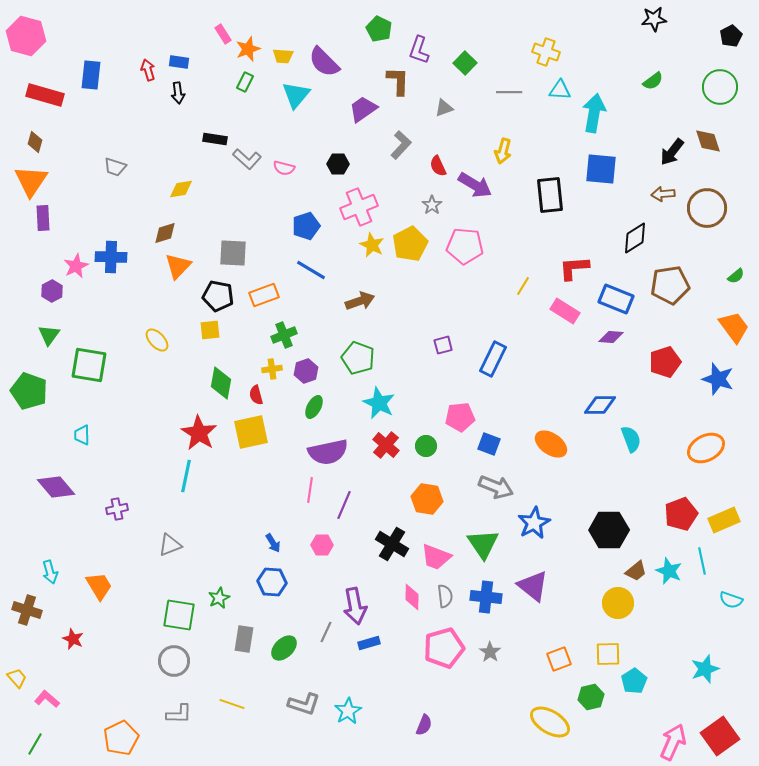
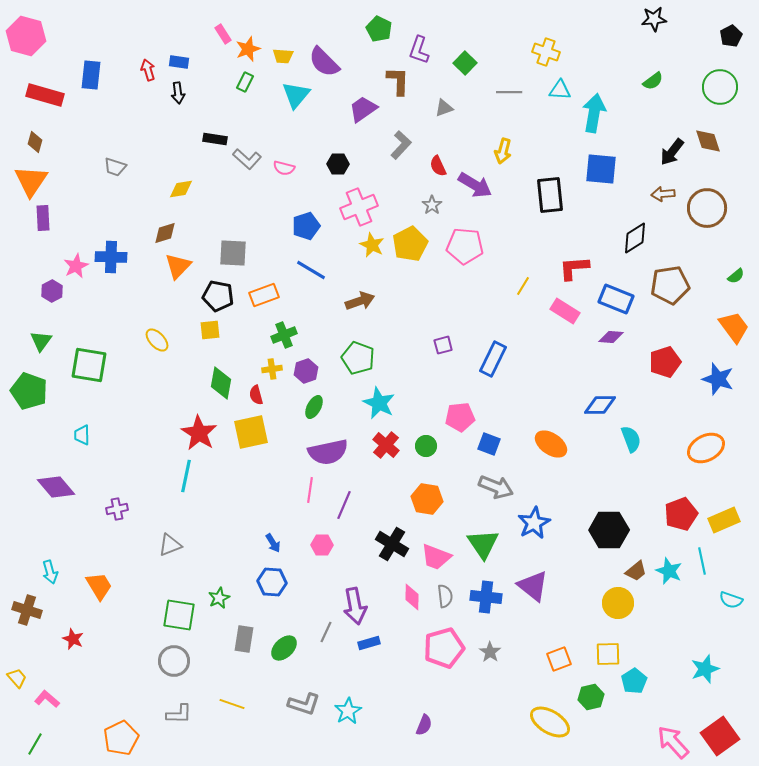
green triangle at (49, 335): moved 8 px left, 6 px down
pink arrow at (673, 742): rotated 66 degrees counterclockwise
